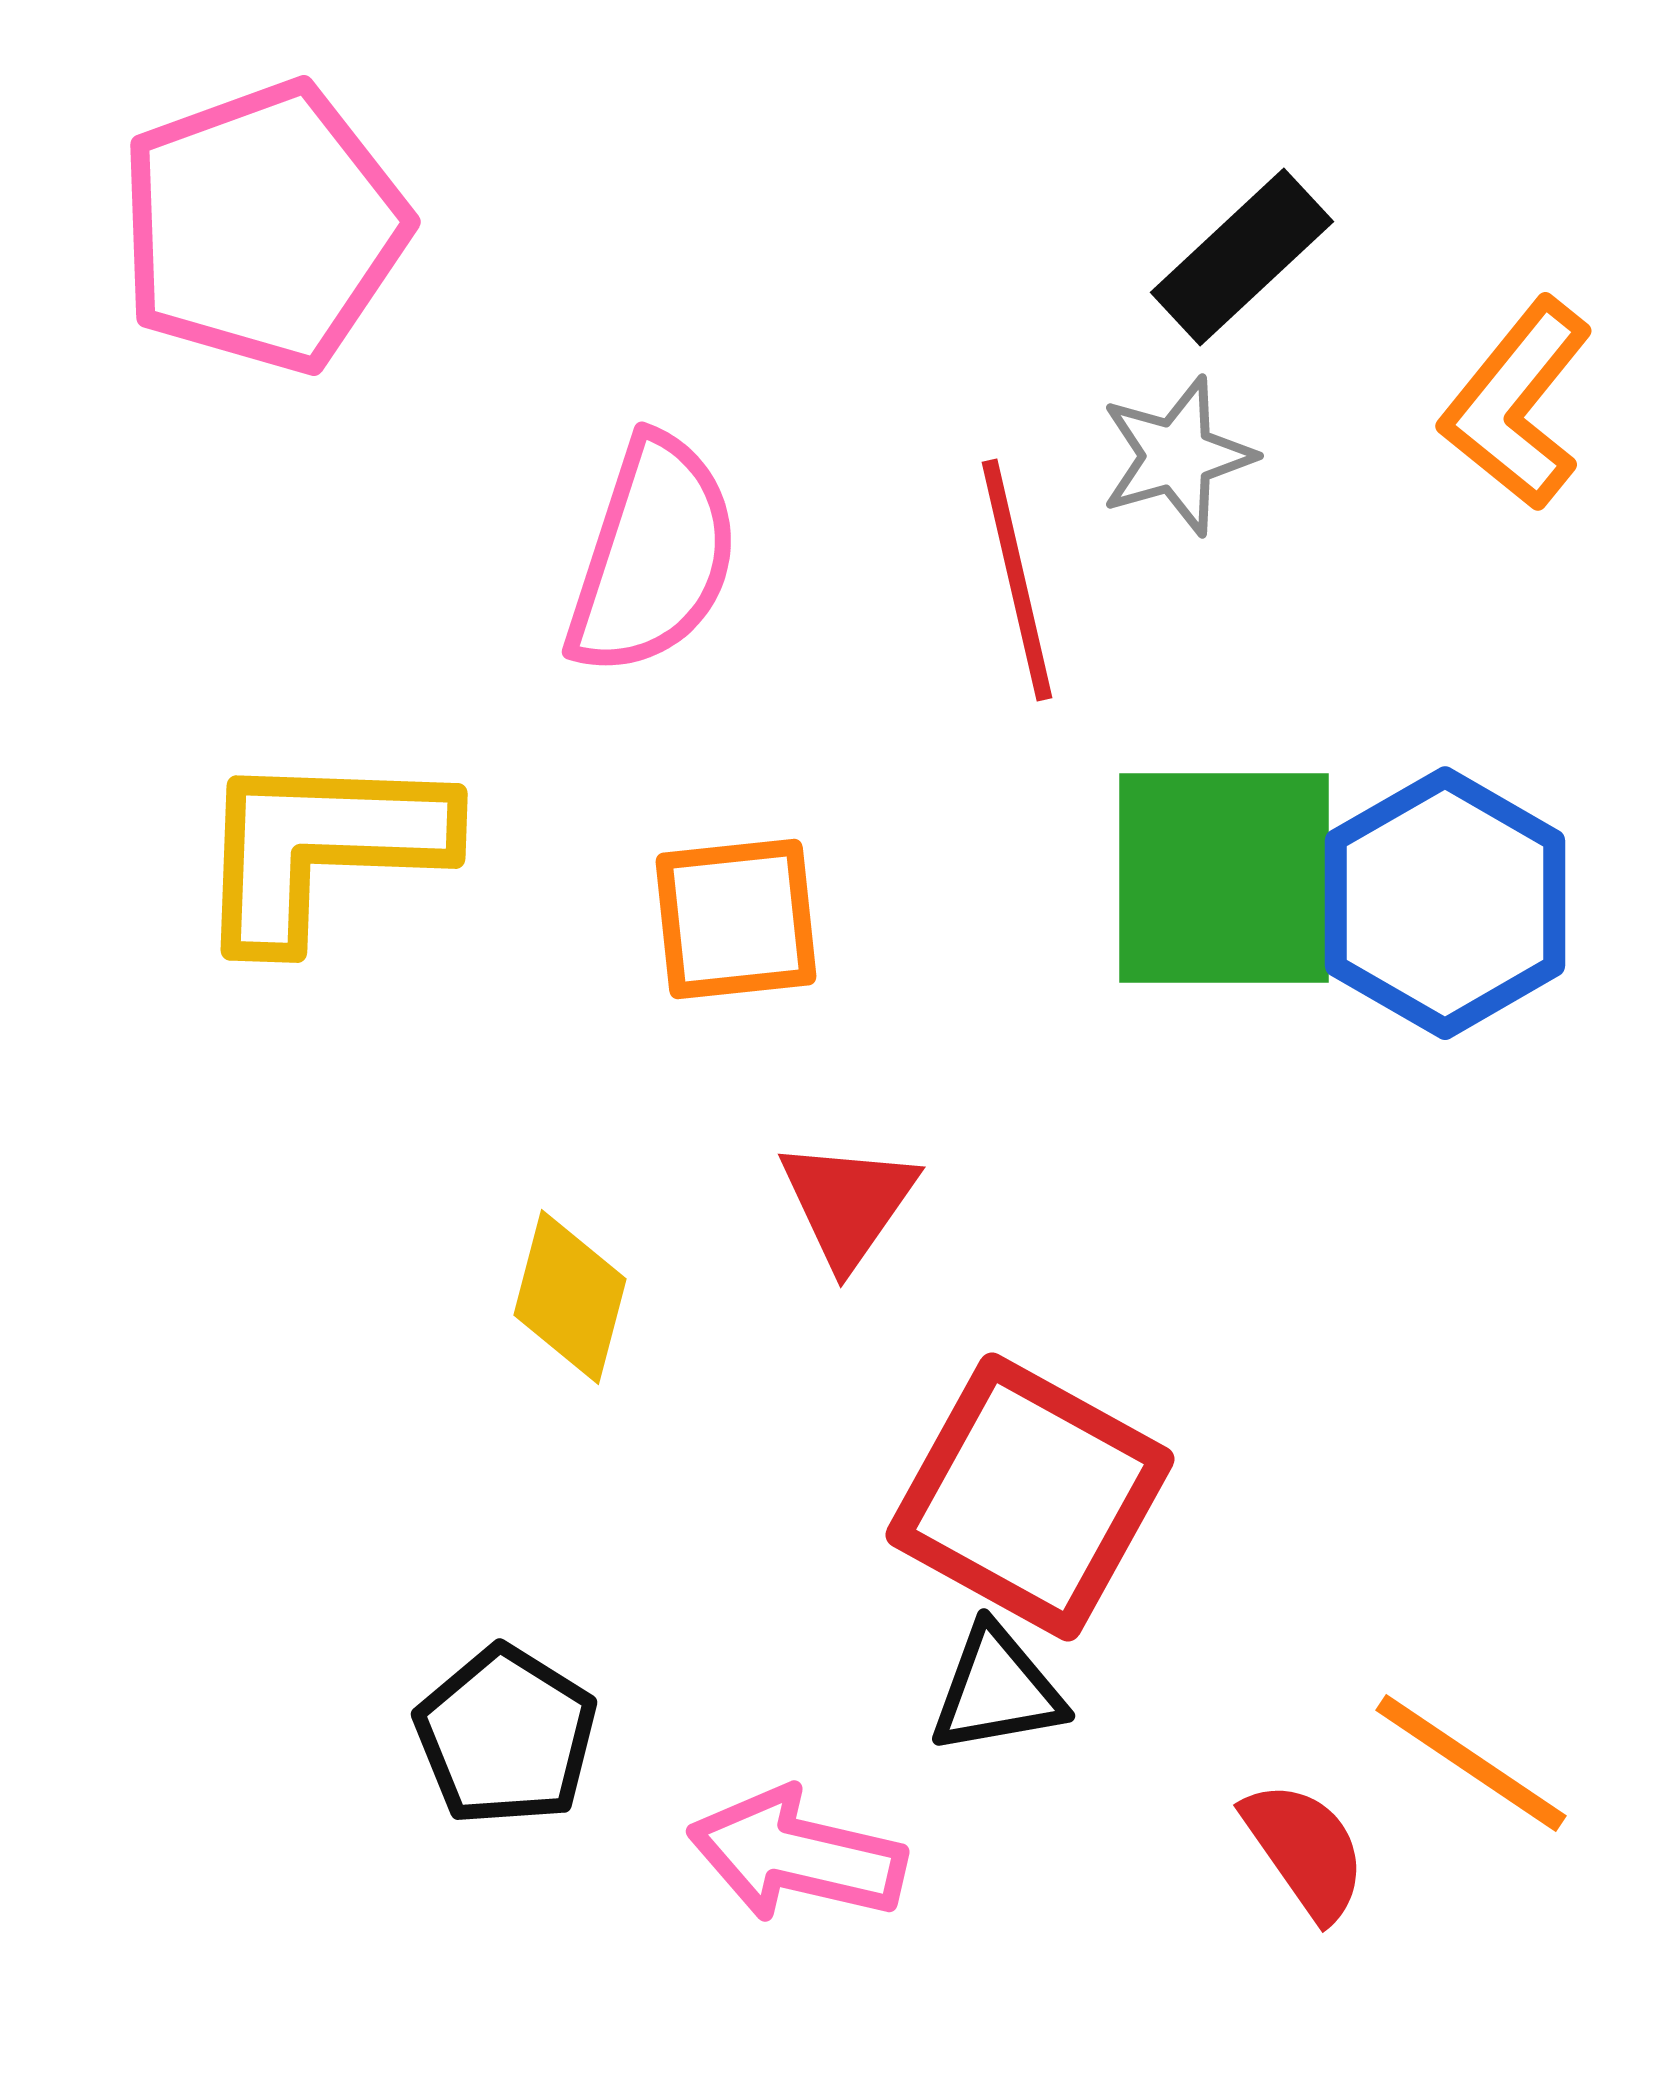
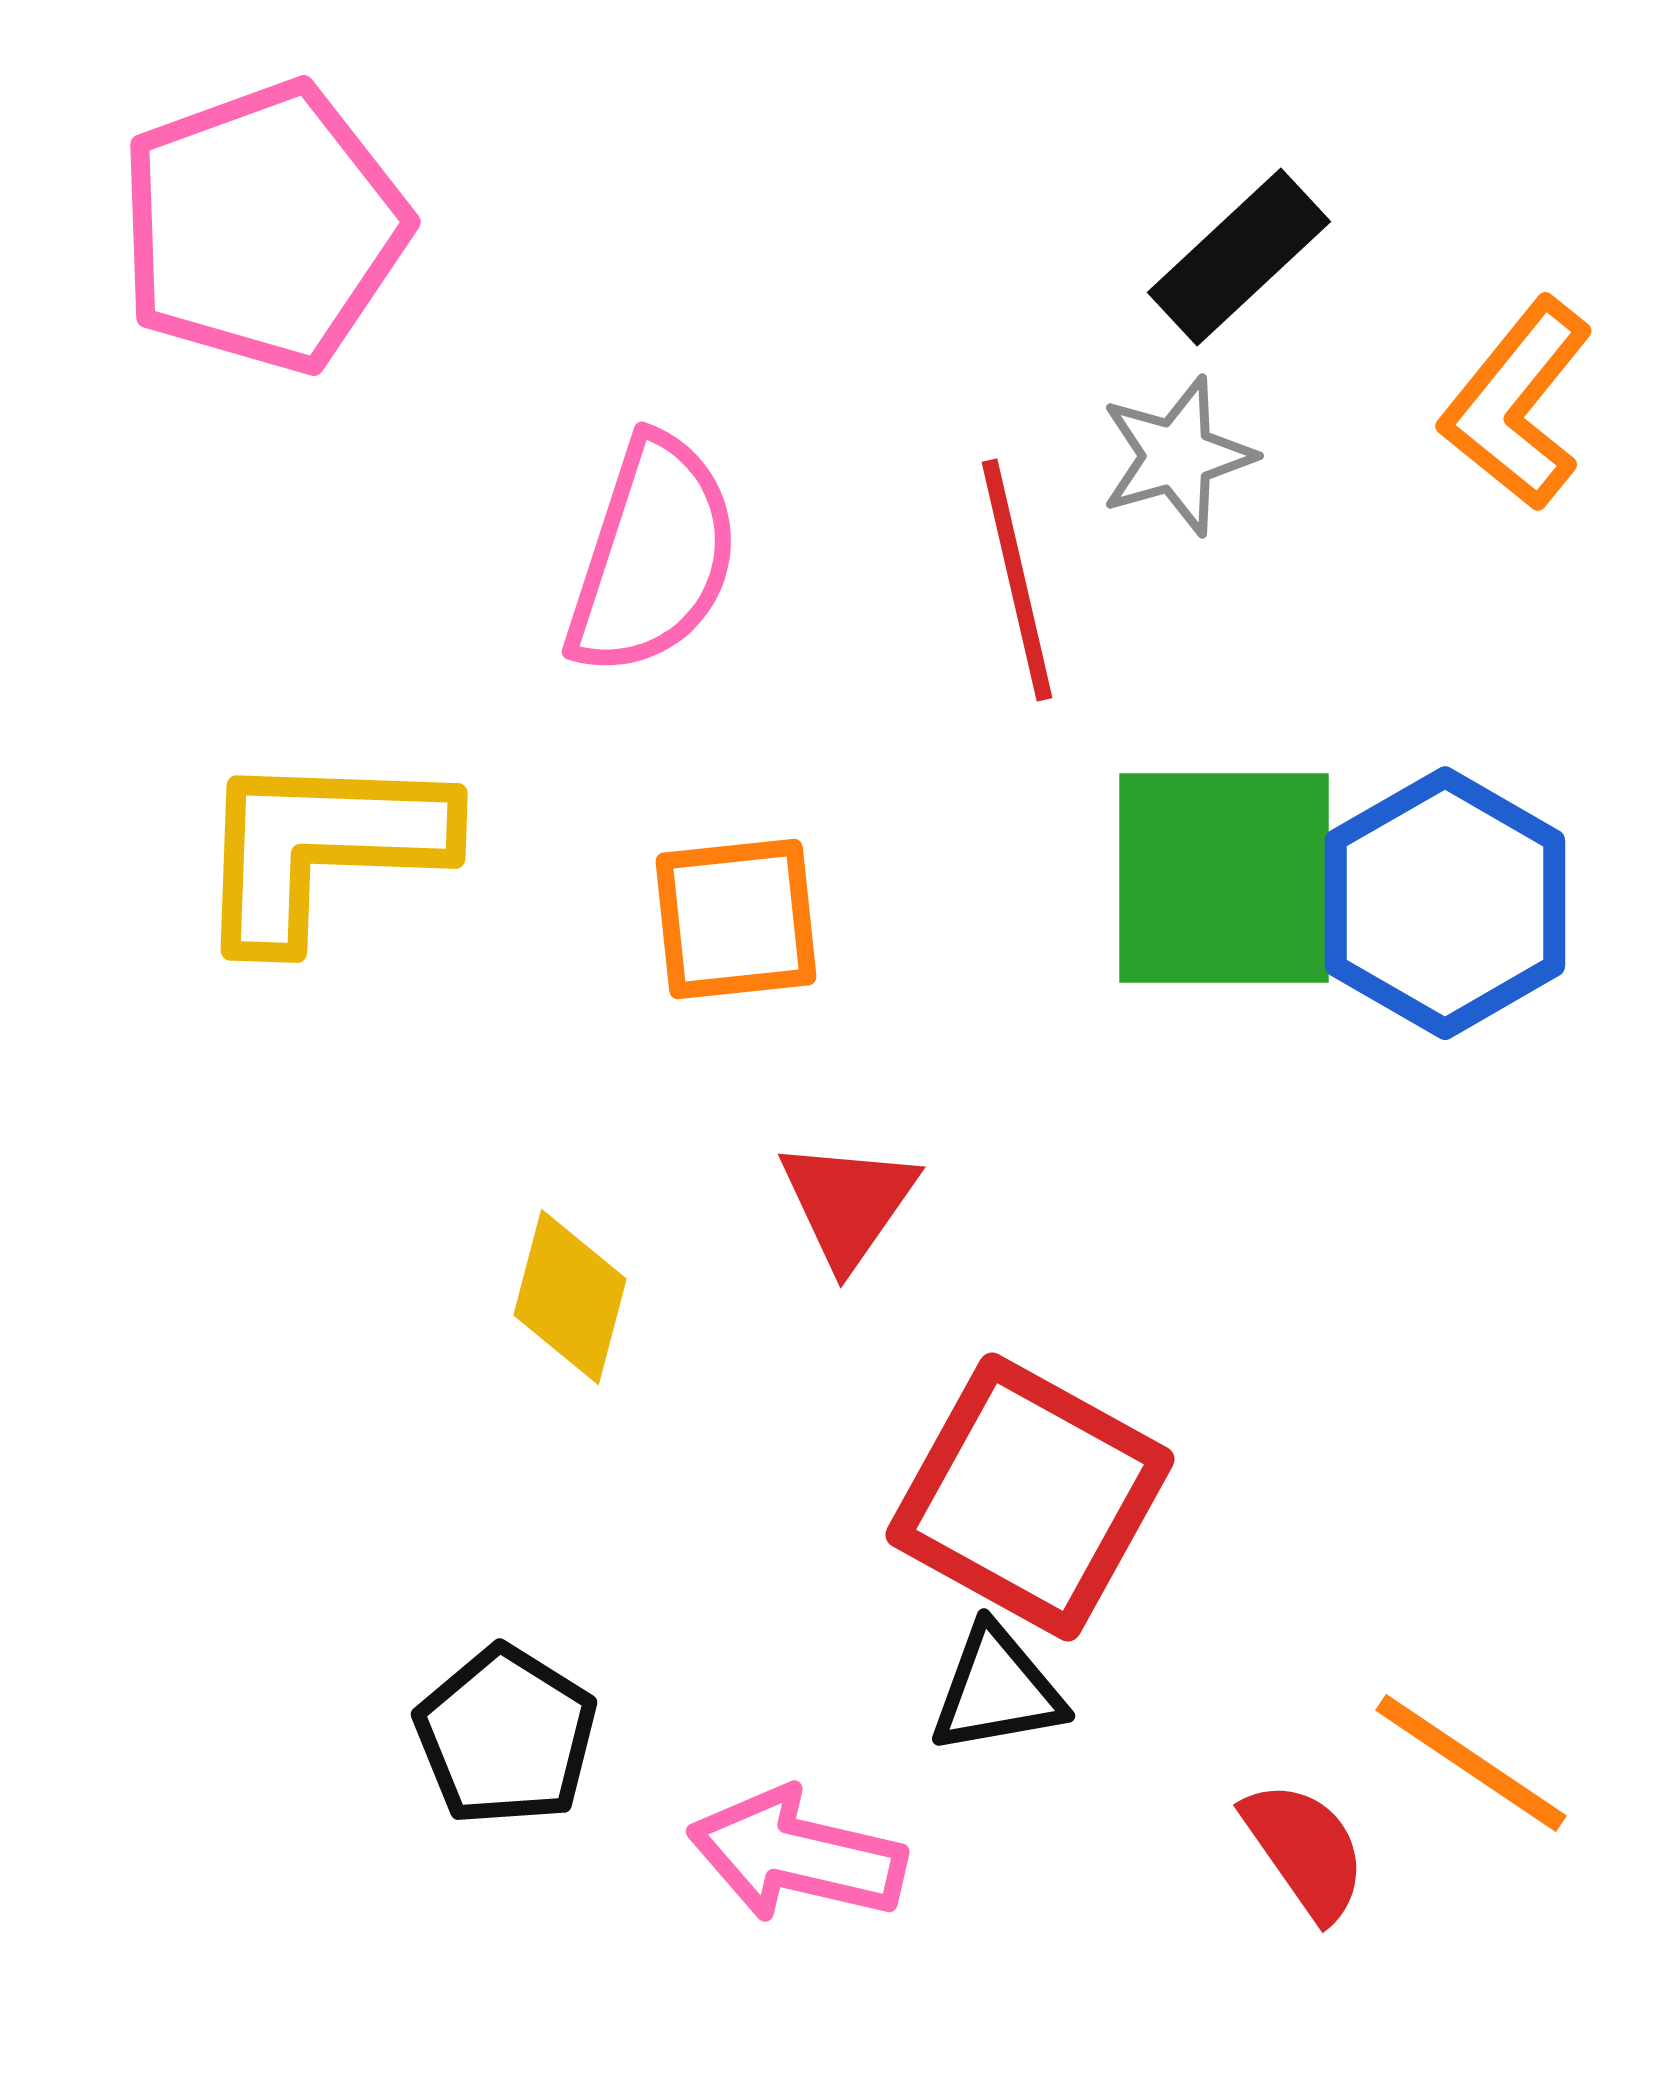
black rectangle: moved 3 px left
